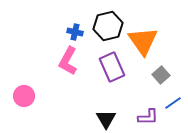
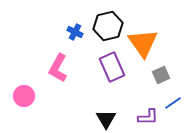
blue cross: rotated 14 degrees clockwise
orange triangle: moved 2 px down
pink L-shape: moved 10 px left, 7 px down
gray square: rotated 18 degrees clockwise
